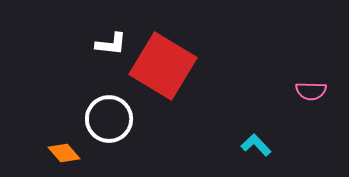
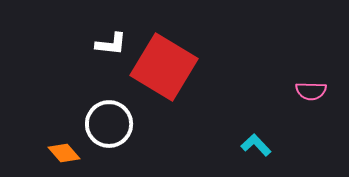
red square: moved 1 px right, 1 px down
white circle: moved 5 px down
